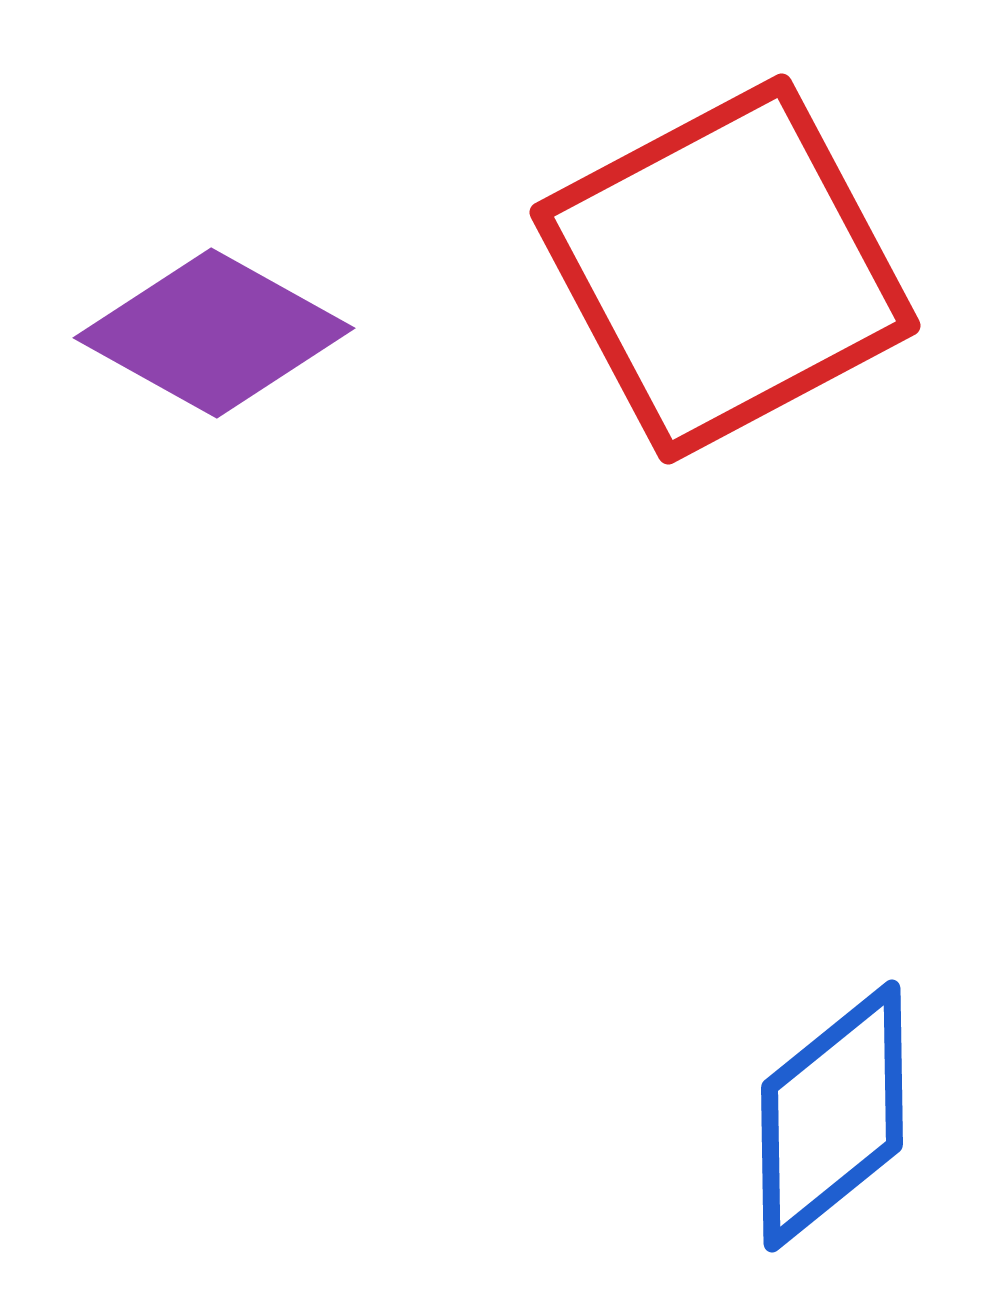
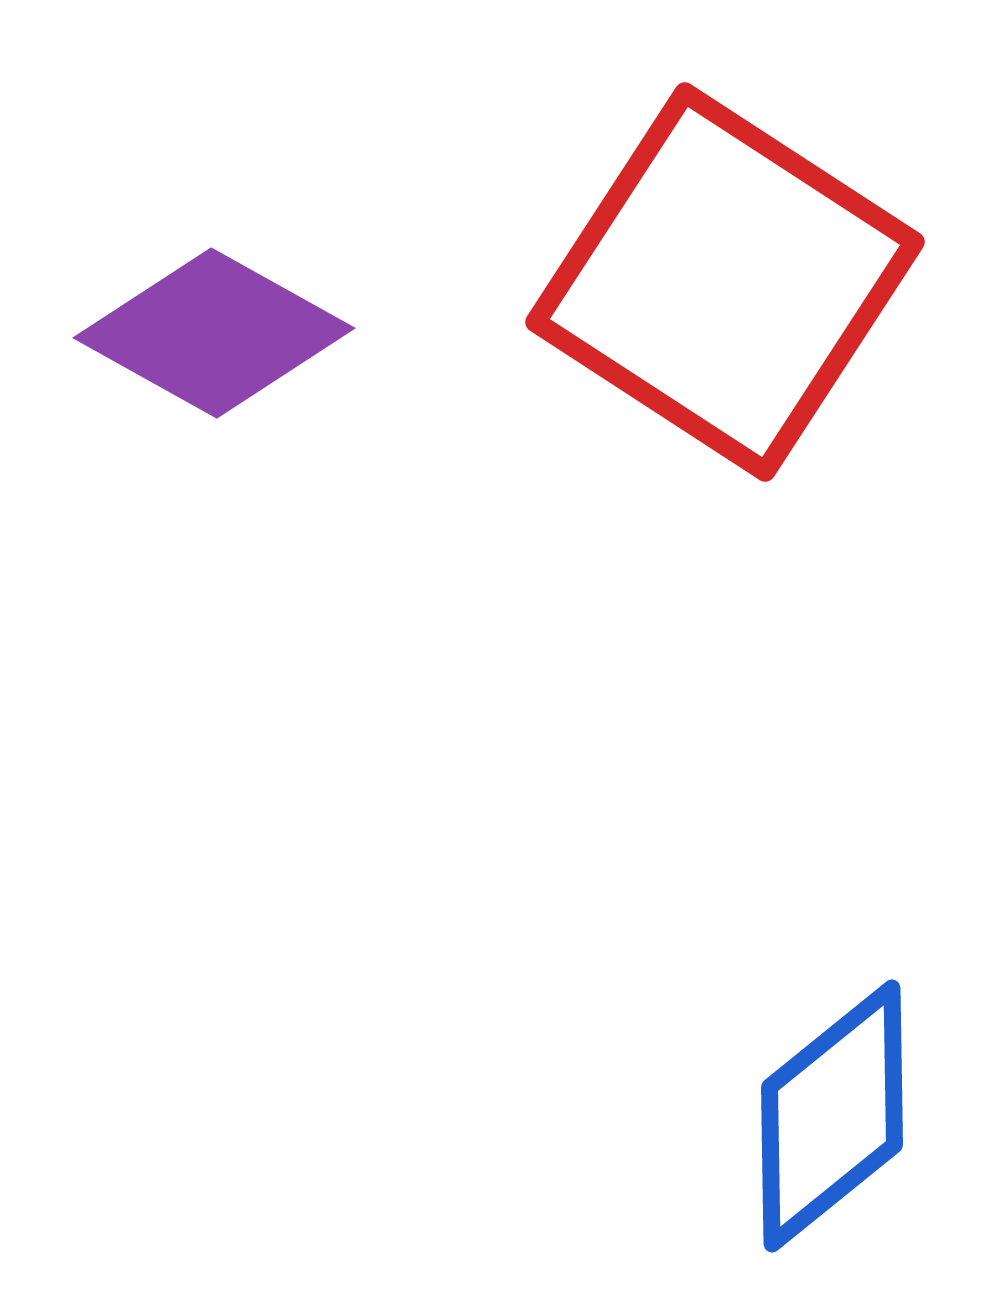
red square: moved 13 px down; rotated 29 degrees counterclockwise
